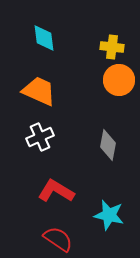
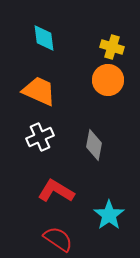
yellow cross: rotated 10 degrees clockwise
orange circle: moved 11 px left
gray diamond: moved 14 px left
cyan star: rotated 24 degrees clockwise
